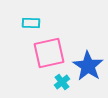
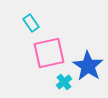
cyan rectangle: rotated 54 degrees clockwise
cyan cross: moved 2 px right
